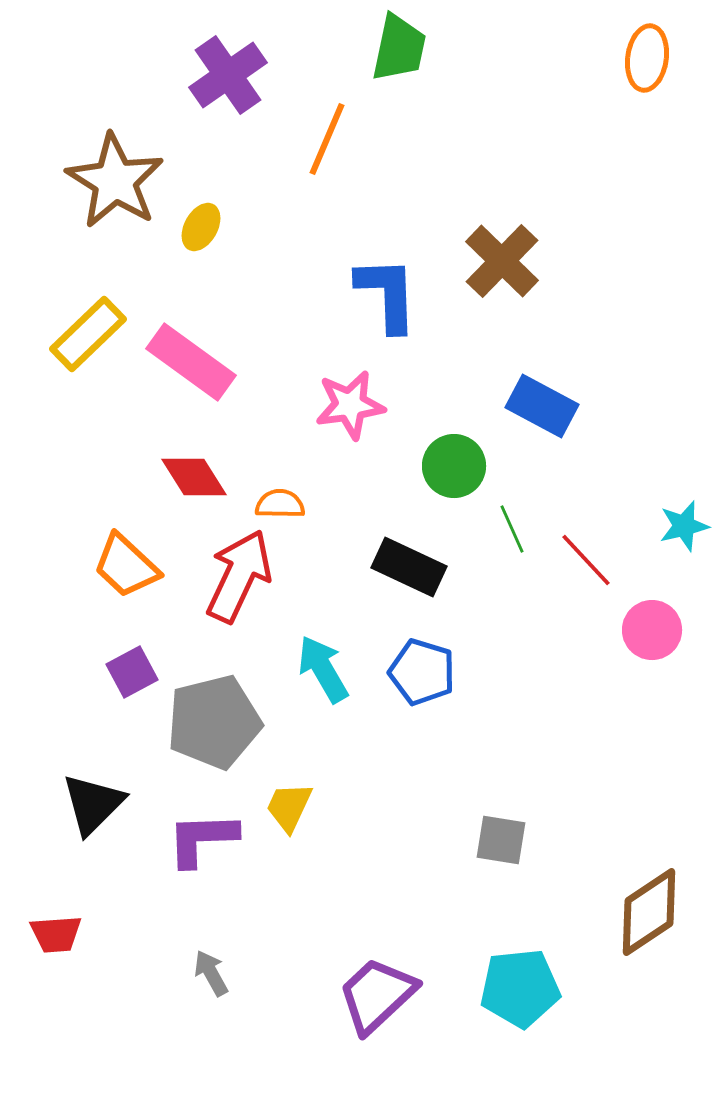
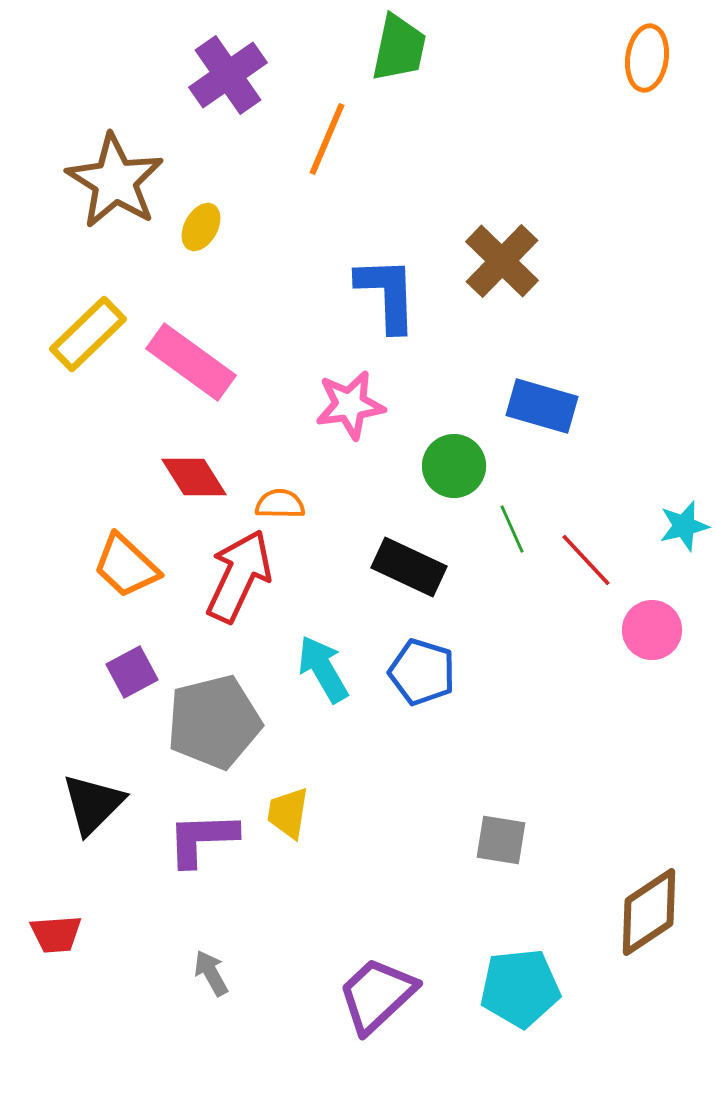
blue rectangle: rotated 12 degrees counterclockwise
yellow trapezoid: moved 1 px left, 6 px down; rotated 16 degrees counterclockwise
